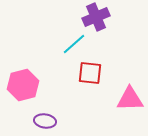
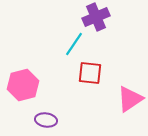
cyan line: rotated 15 degrees counterclockwise
pink triangle: rotated 32 degrees counterclockwise
purple ellipse: moved 1 px right, 1 px up
